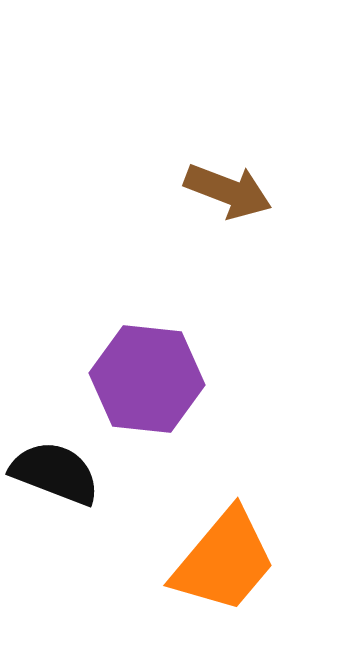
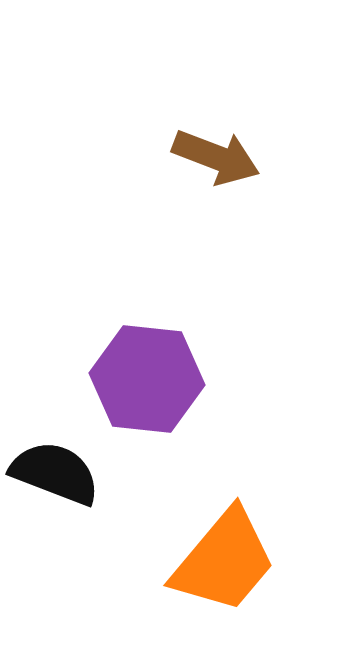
brown arrow: moved 12 px left, 34 px up
